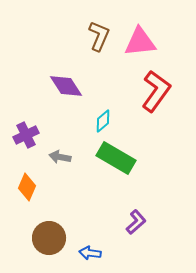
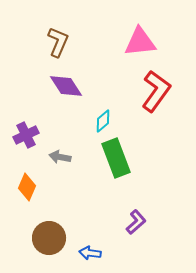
brown L-shape: moved 41 px left, 6 px down
green rectangle: rotated 39 degrees clockwise
